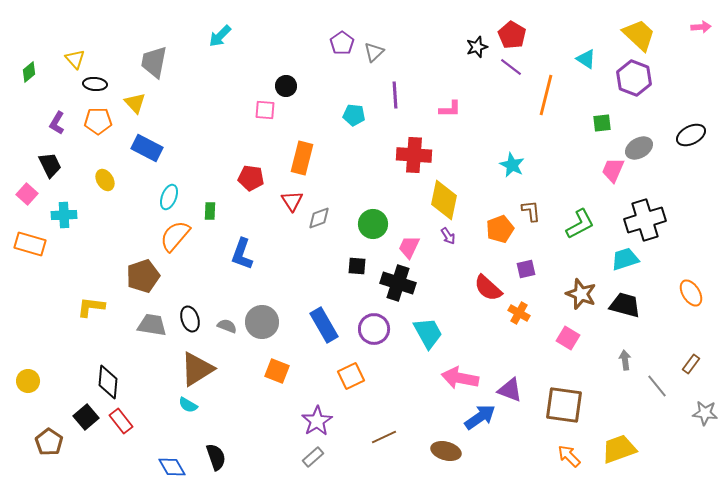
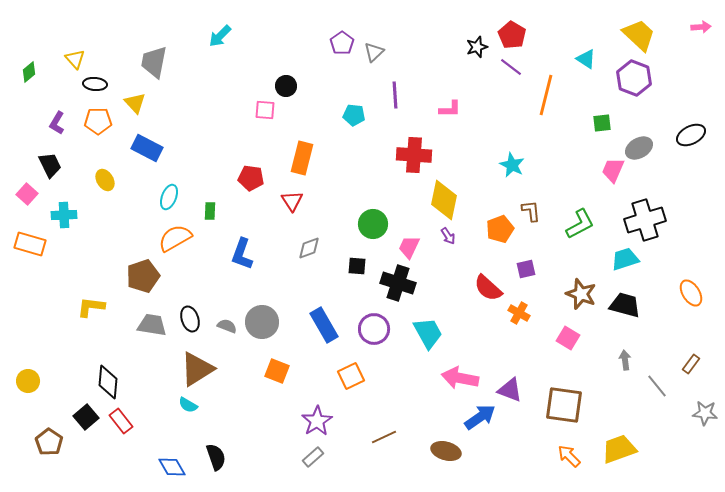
gray diamond at (319, 218): moved 10 px left, 30 px down
orange semicircle at (175, 236): moved 2 px down; rotated 20 degrees clockwise
